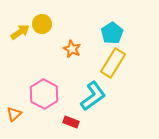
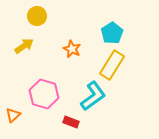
yellow circle: moved 5 px left, 8 px up
yellow arrow: moved 4 px right, 14 px down
yellow rectangle: moved 1 px left, 2 px down
pink hexagon: rotated 12 degrees counterclockwise
orange triangle: moved 1 px left, 1 px down
